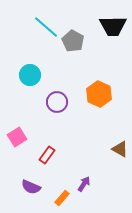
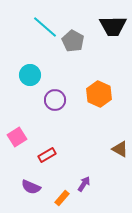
cyan line: moved 1 px left
purple circle: moved 2 px left, 2 px up
red rectangle: rotated 24 degrees clockwise
